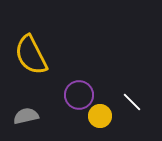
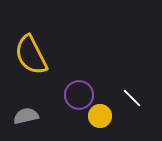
white line: moved 4 px up
